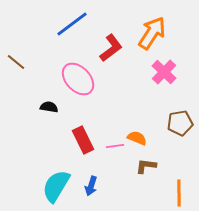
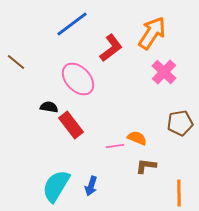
red rectangle: moved 12 px left, 15 px up; rotated 12 degrees counterclockwise
